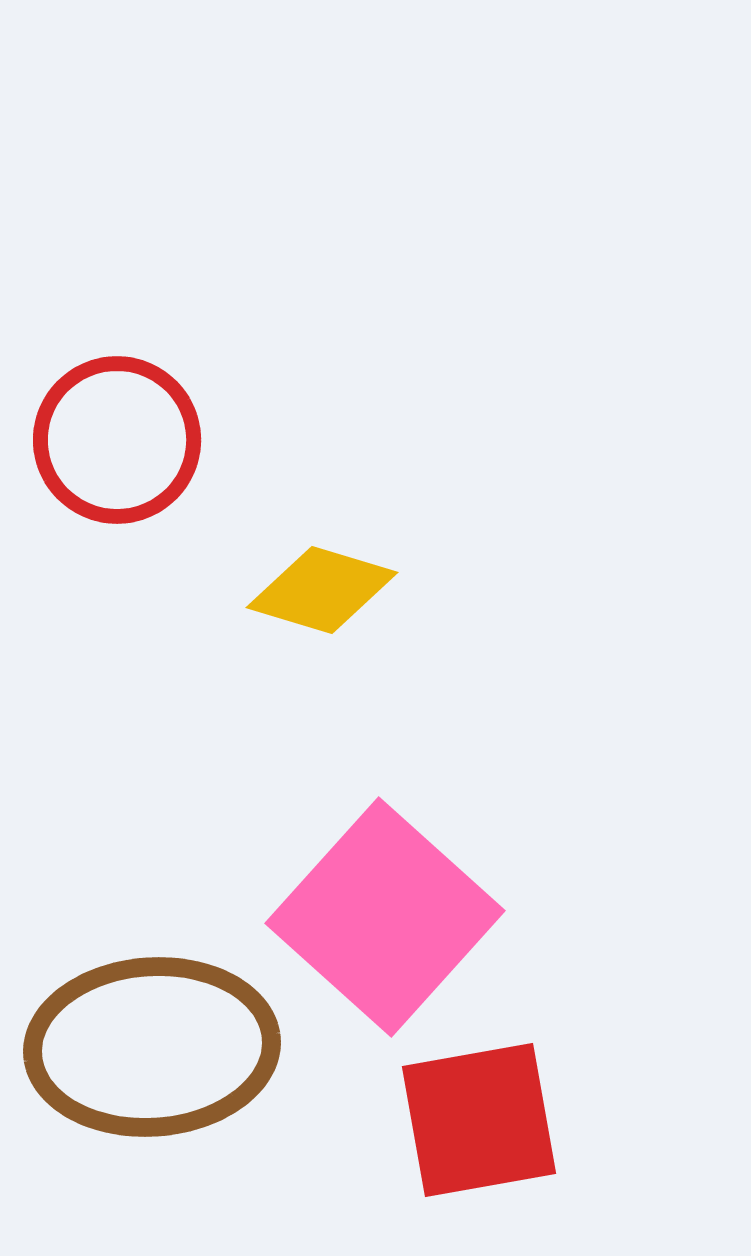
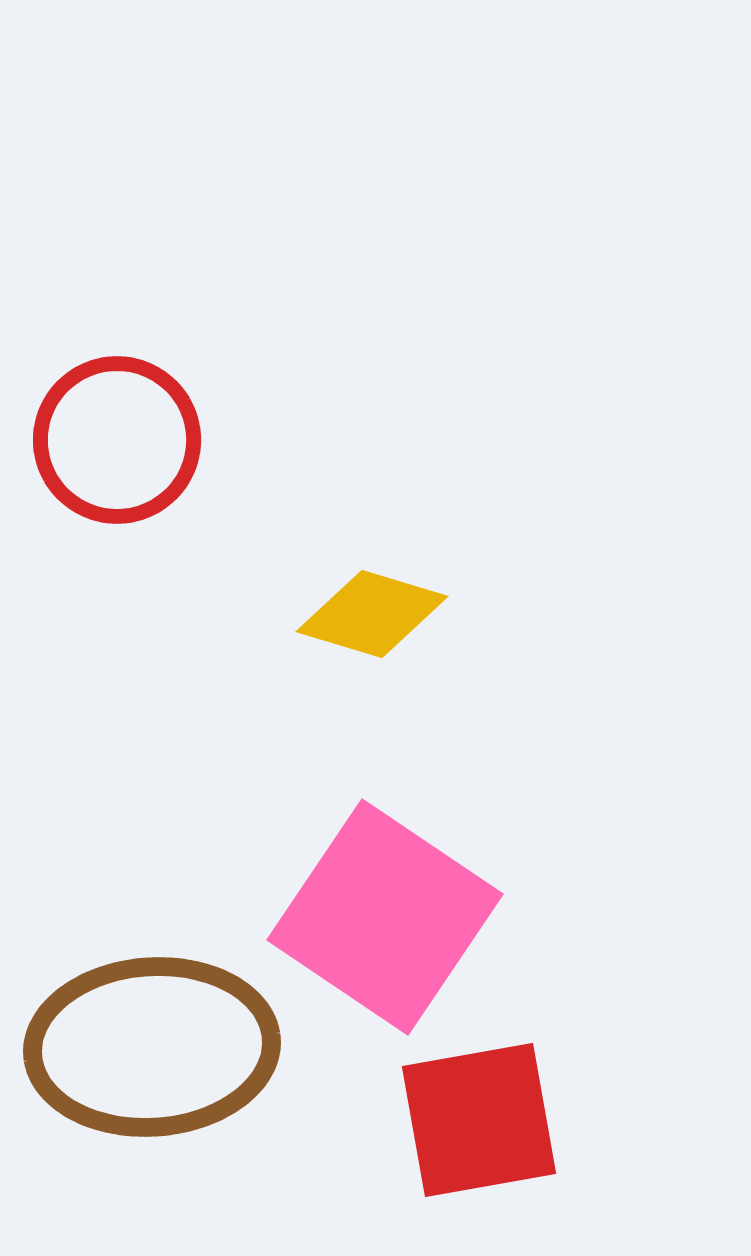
yellow diamond: moved 50 px right, 24 px down
pink square: rotated 8 degrees counterclockwise
